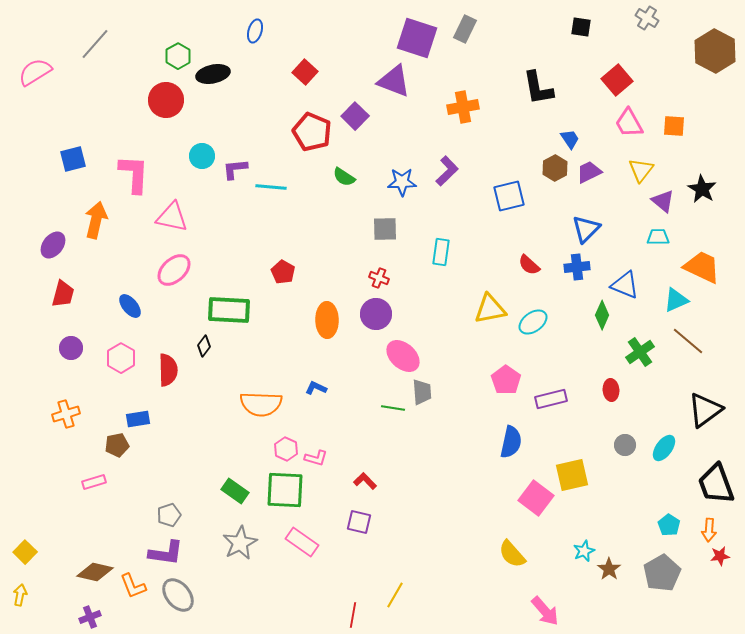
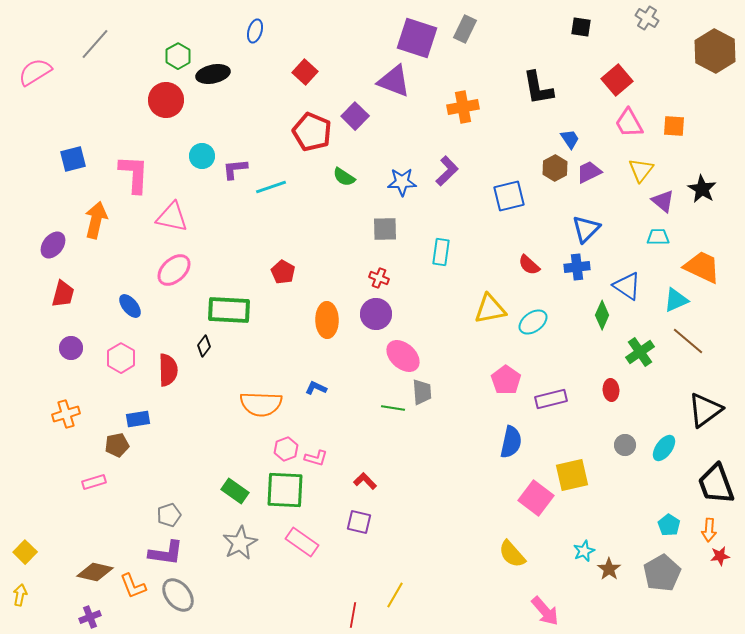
cyan line at (271, 187): rotated 24 degrees counterclockwise
blue triangle at (625, 285): moved 2 px right, 1 px down; rotated 12 degrees clockwise
pink hexagon at (286, 449): rotated 15 degrees clockwise
